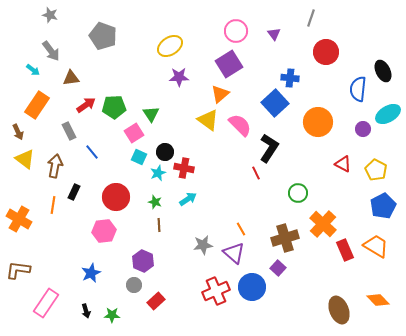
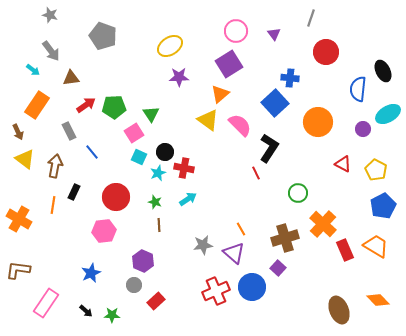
black arrow at (86, 311): rotated 32 degrees counterclockwise
